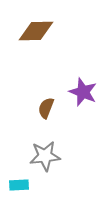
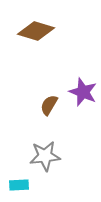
brown diamond: rotated 18 degrees clockwise
brown semicircle: moved 3 px right, 3 px up; rotated 10 degrees clockwise
